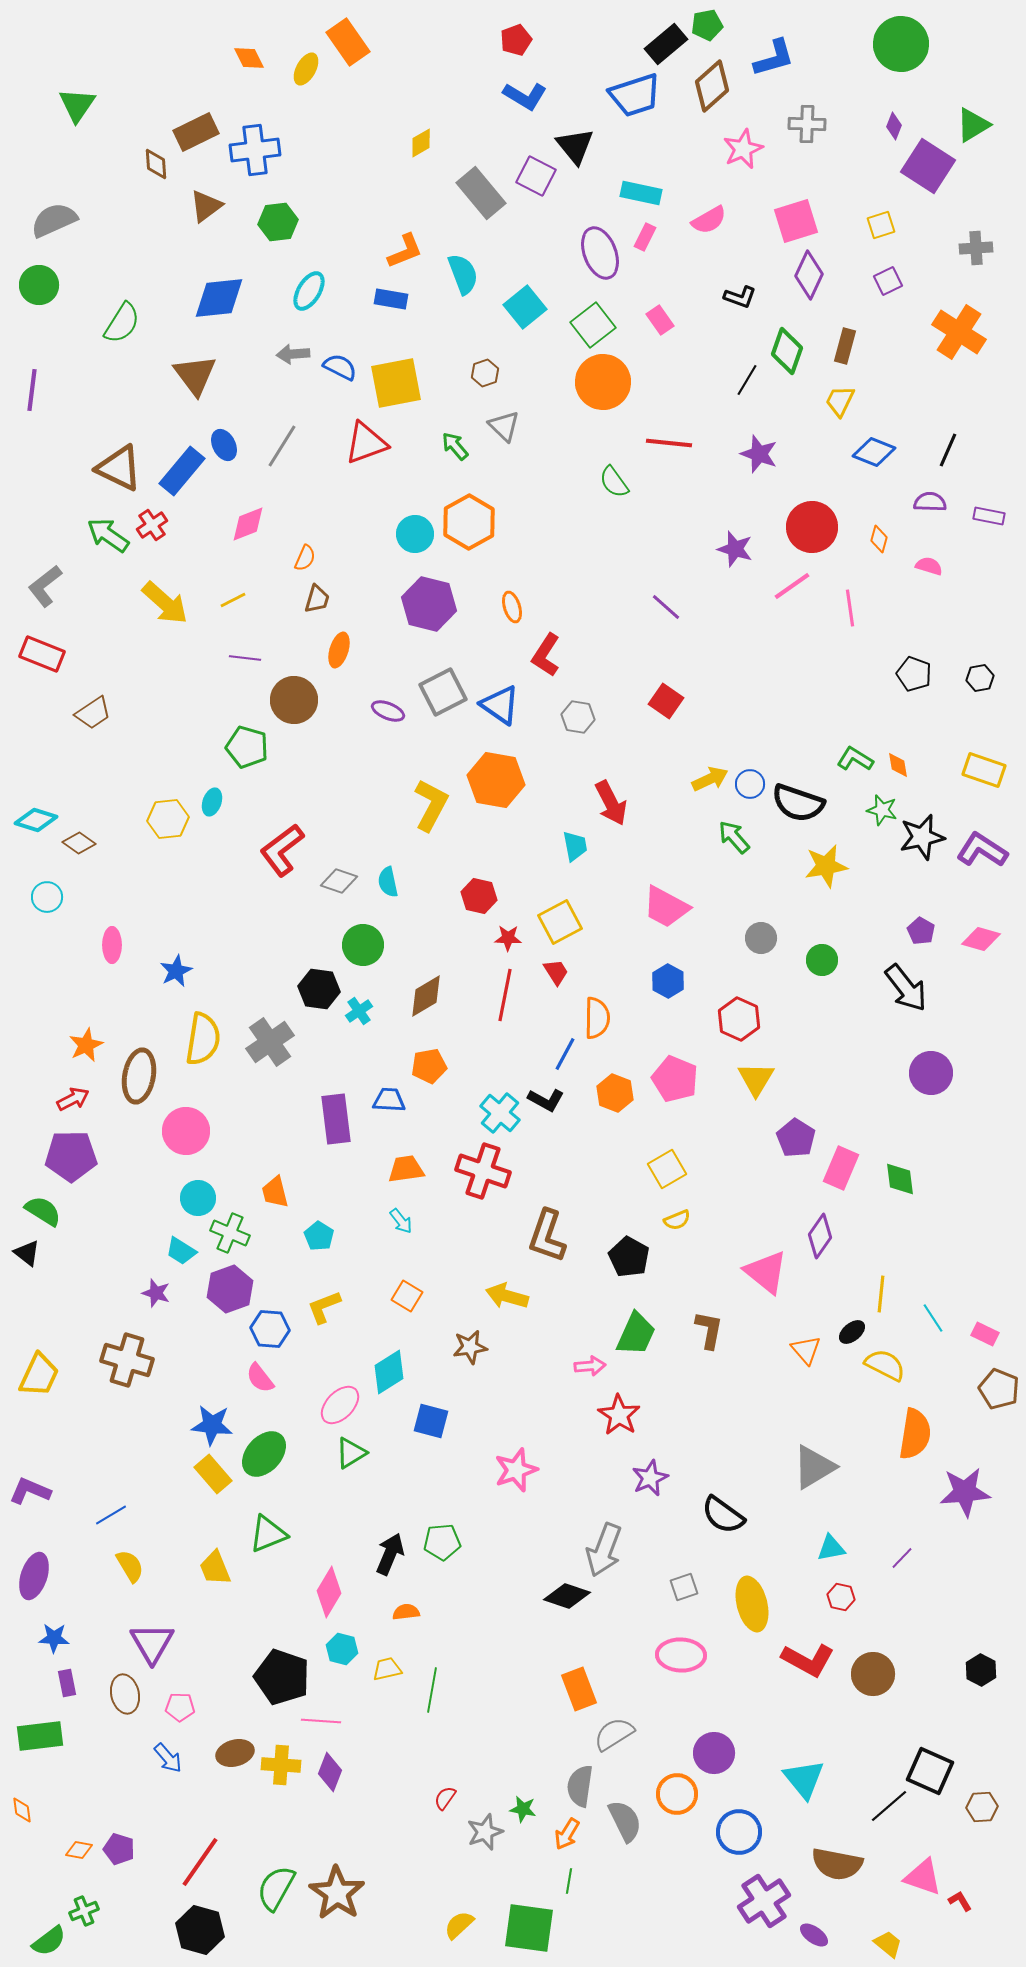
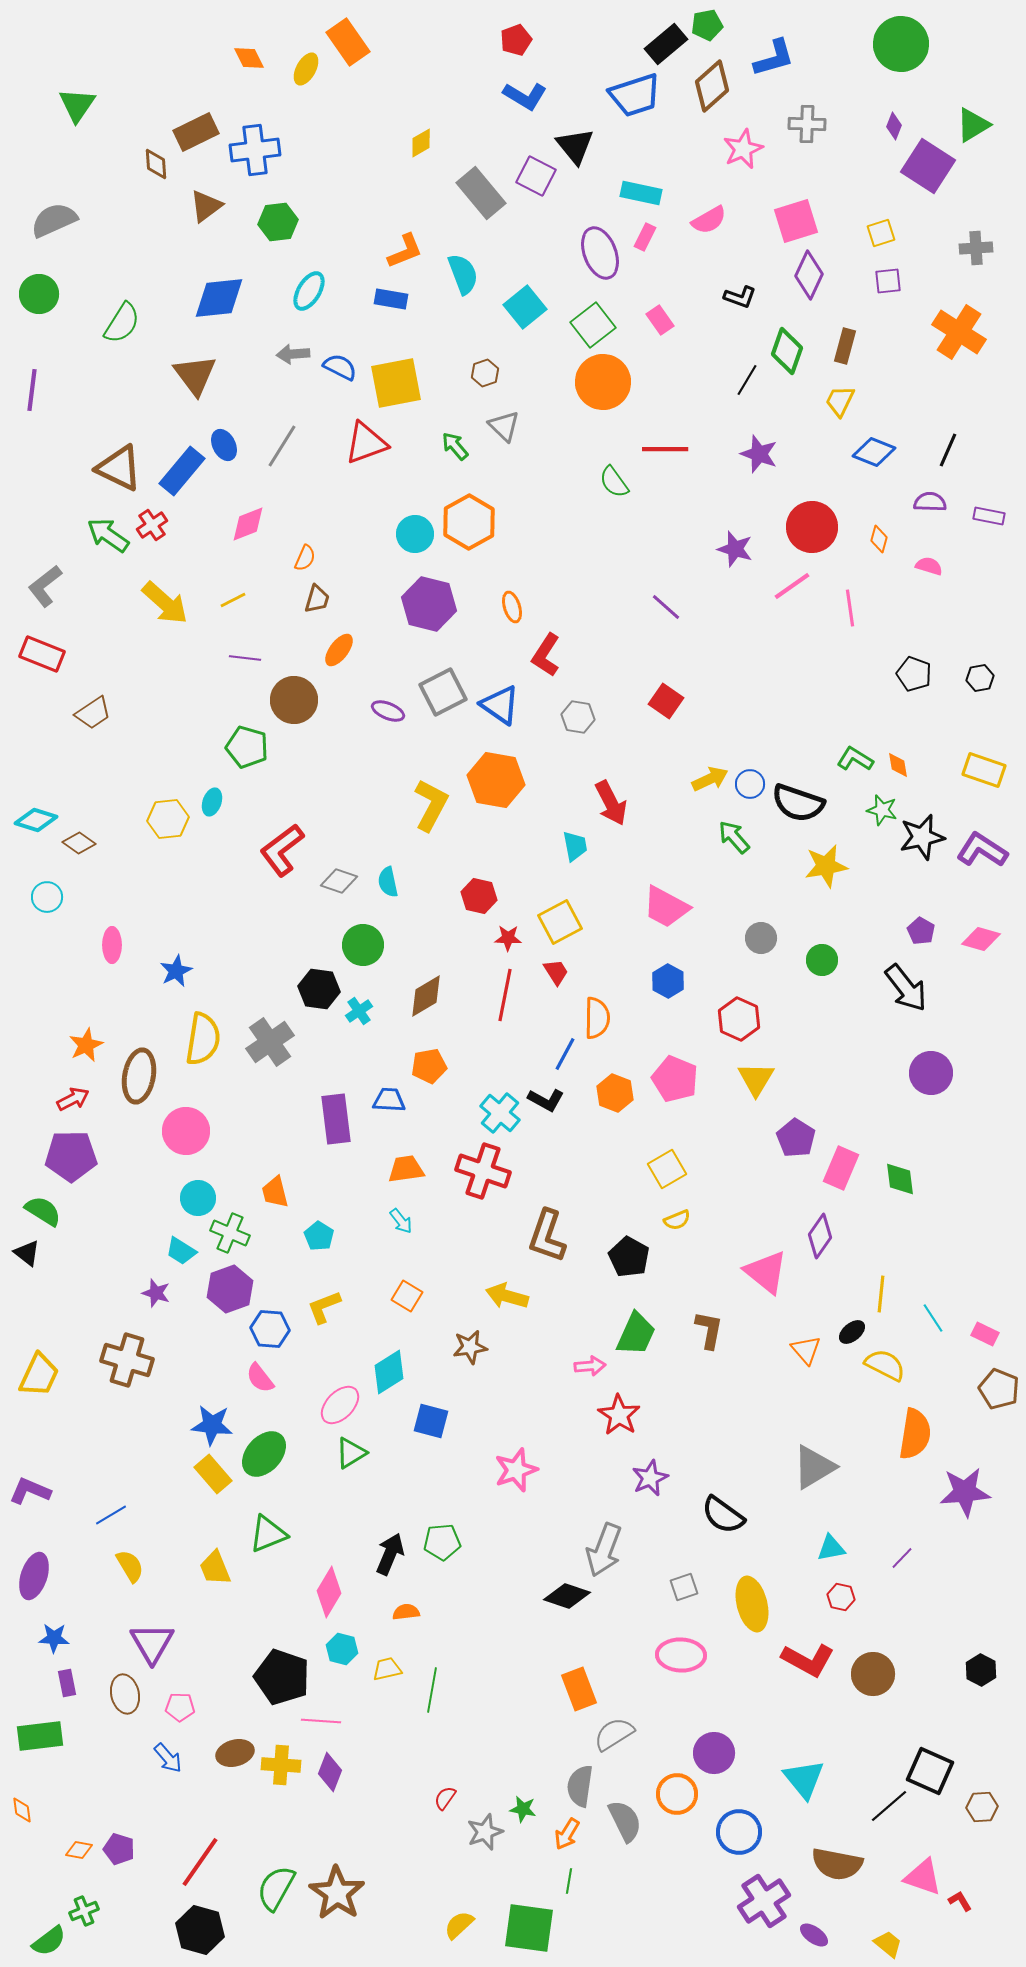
yellow square at (881, 225): moved 8 px down
purple square at (888, 281): rotated 20 degrees clockwise
green circle at (39, 285): moved 9 px down
red line at (669, 443): moved 4 px left, 6 px down; rotated 6 degrees counterclockwise
orange ellipse at (339, 650): rotated 20 degrees clockwise
